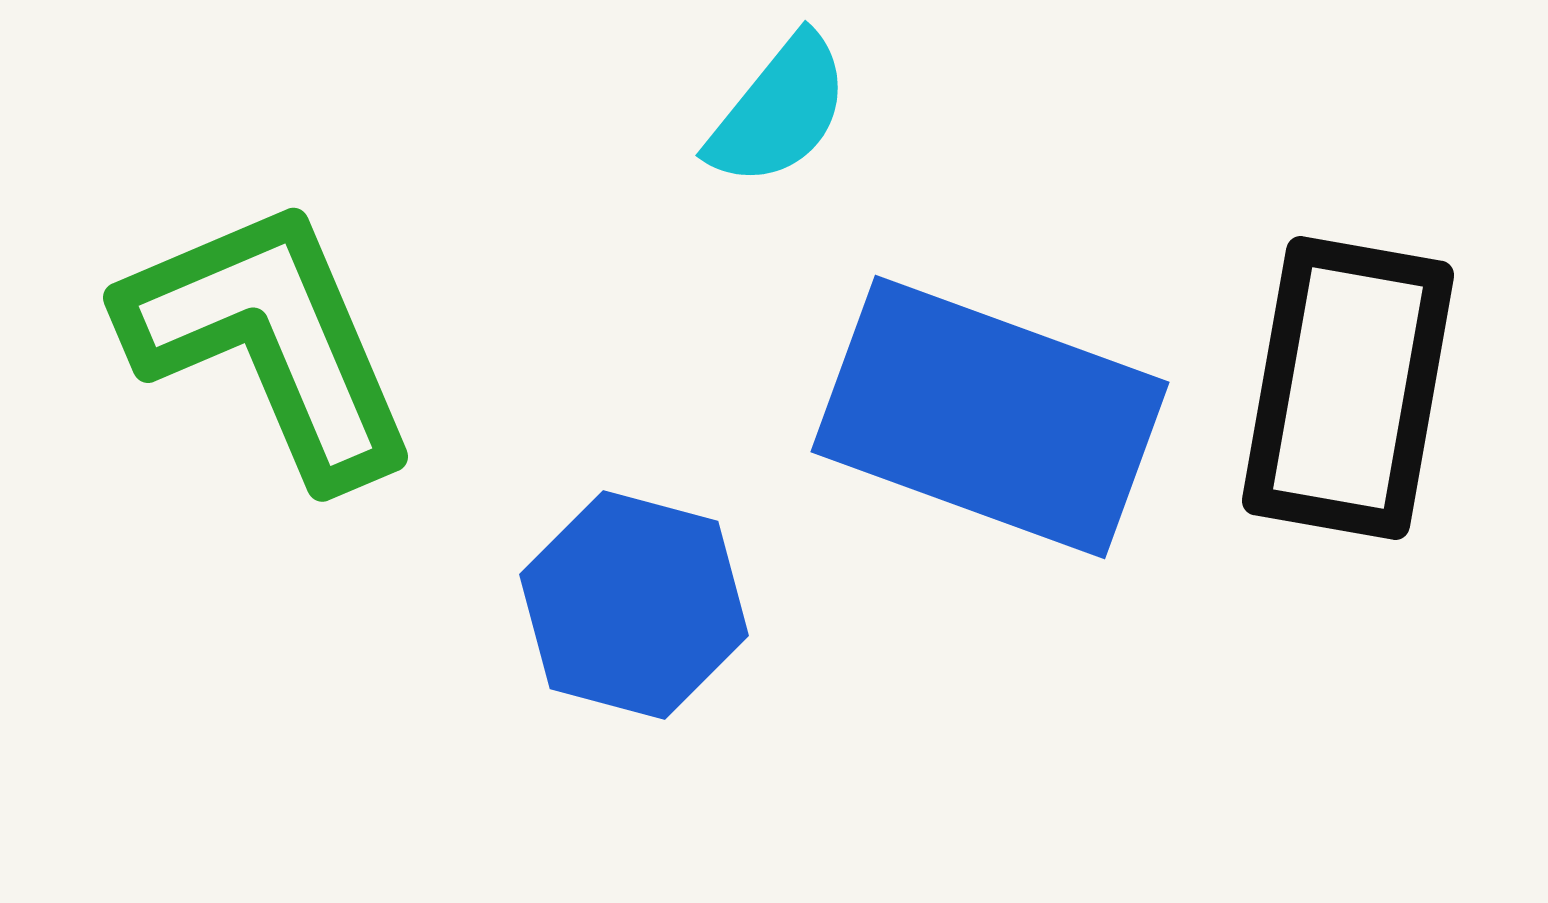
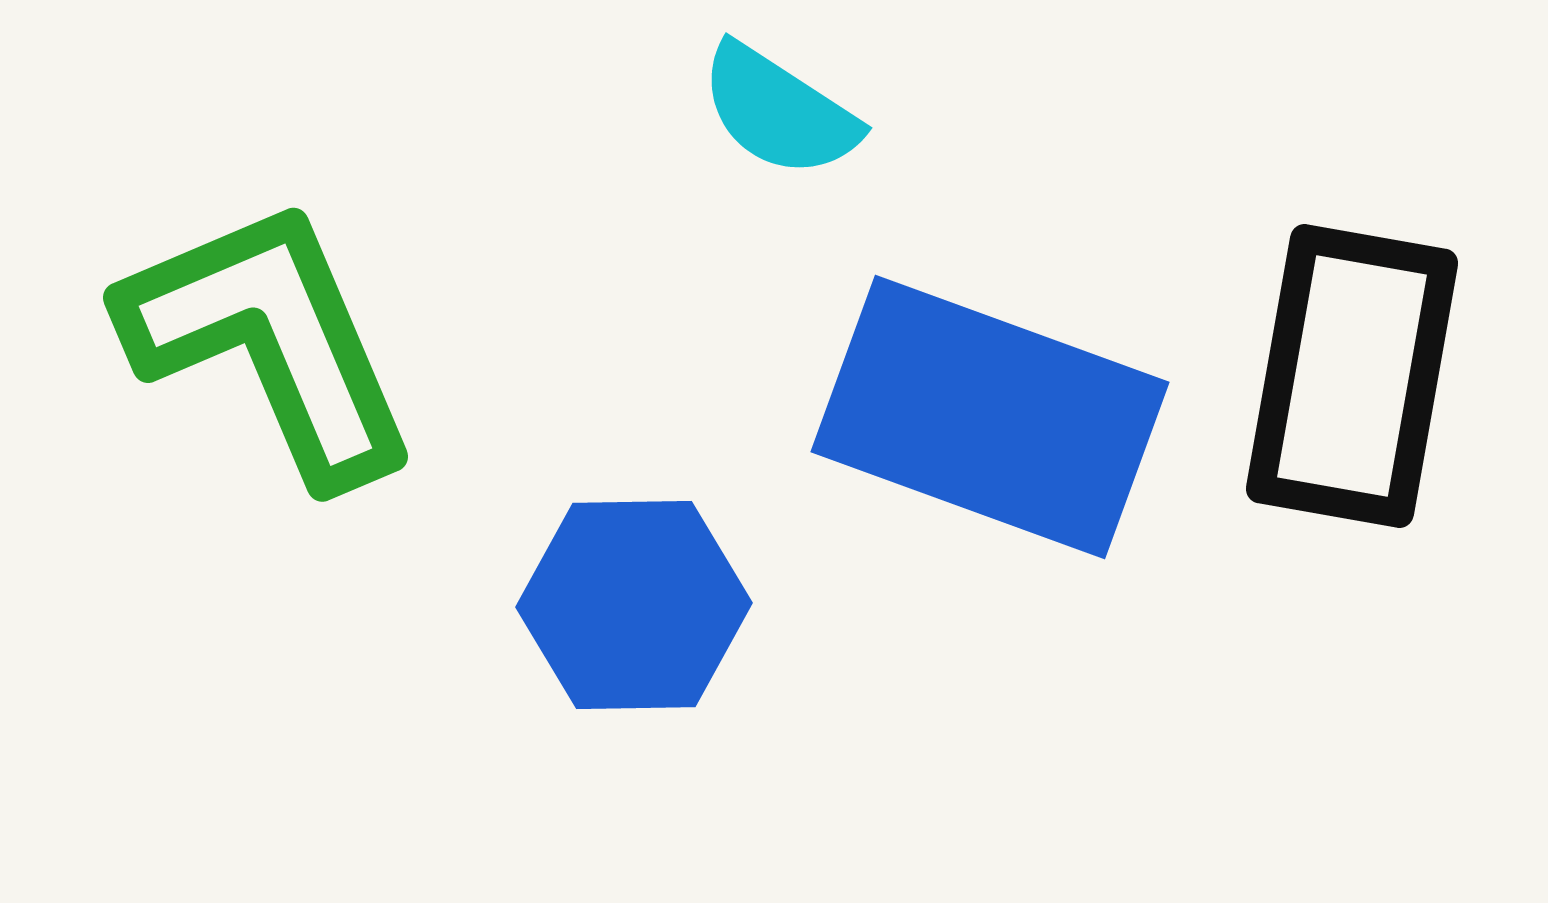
cyan semicircle: rotated 84 degrees clockwise
black rectangle: moved 4 px right, 12 px up
blue hexagon: rotated 16 degrees counterclockwise
